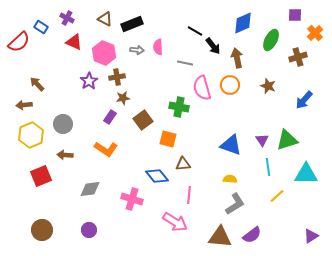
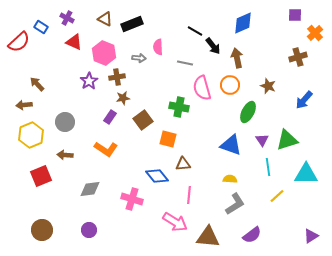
green ellipse at (271, 40): moved 23 px left, 72 px down
gray arrow at (137, 50): moved 2 px right, 8 px down
gray circle at (63, 124): moved 2 px right, 2 px up
brown triangle at (220, 237): moved 12 px left
